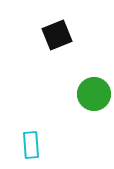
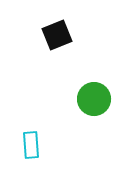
green circle: moved 5 px down
